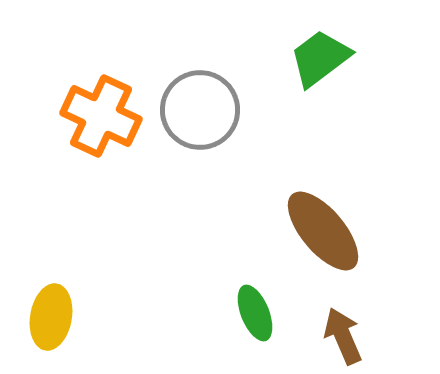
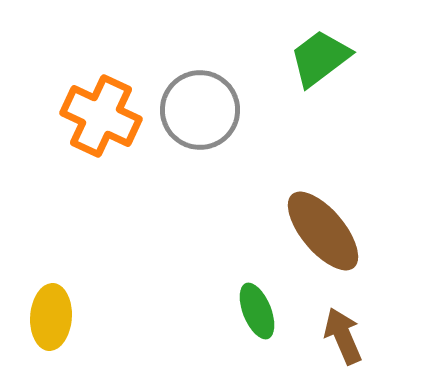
green ellipse: moved 2 px right, 2 px up
yellow ellipse: rotated 6 degrees counterclockwise
